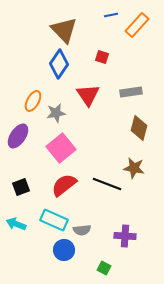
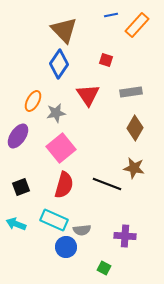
red square: moved 4 px right, 3 px down
brown diamond: moved 4 px left; rotated 15 degrees clockwise
red semicircle: rotated 144 degrees clockwise
blue circle: moved 2 px right, 3 px up
